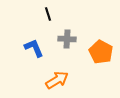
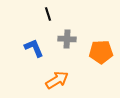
orange pentagon: rotated 30 degrees counterclockwise
